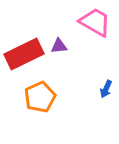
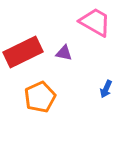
purple triangle: moved 5 px right, 7 px down; rotated 18 degrees clockwise
red rectangle: moved 1 px left, 2 px up
